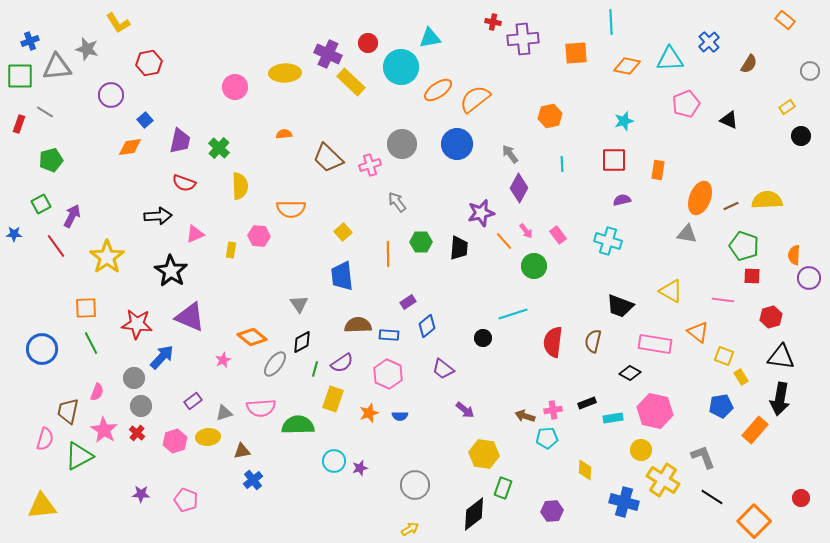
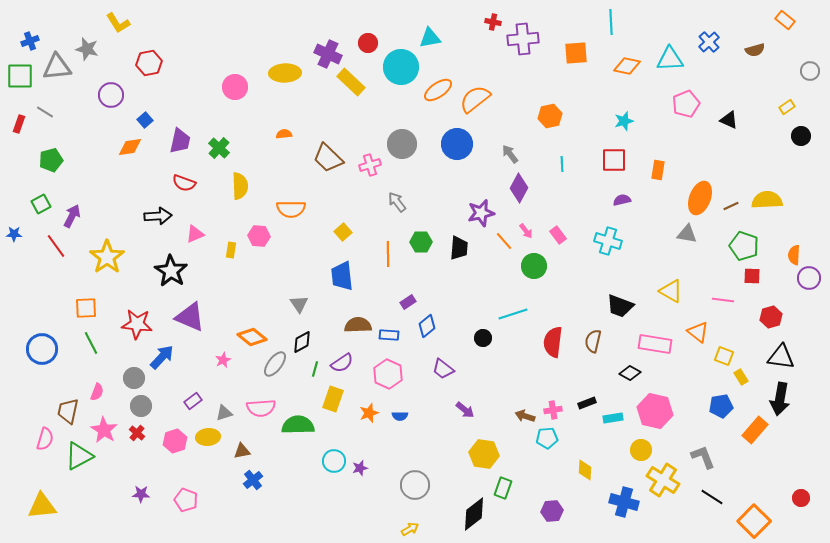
brown semicircle at (749, 64): moved 6 px right, 14 px up; rotated 42 degrees clockwise
